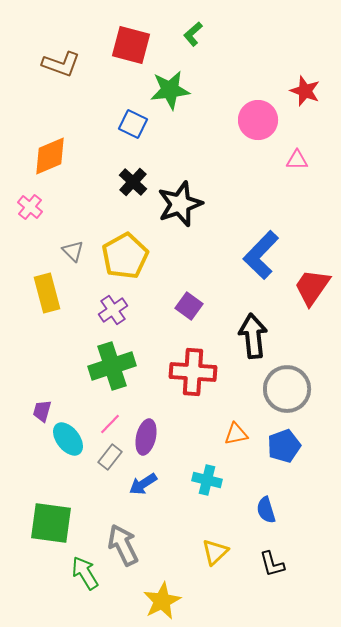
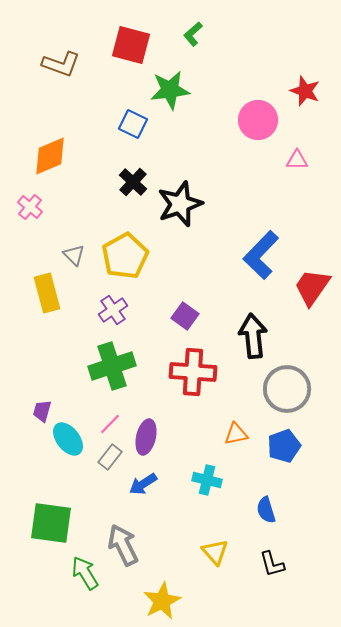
gray triangle: moved 1 px right, 4 px down
purple square: moved 4 px left, 10 px down
yellow triangle: rotated 28 degrees counterclockwise
